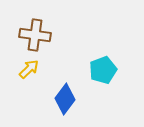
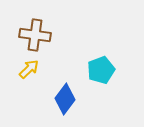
cyan pentagon: moved 2 px left
